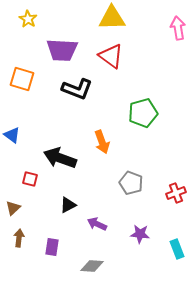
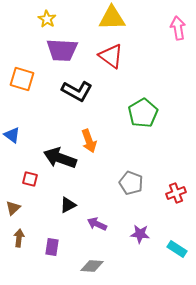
yellow star: moved 19 px right
black L-shape: moved 2 px down; rotated 8 degrees clockwise
green pentagon: rotated 16 degrees counterclockwise
orange arrow: moved 13 px left, 1 px up
cyan rectangle: rotated 36 degrees counterclockwise
